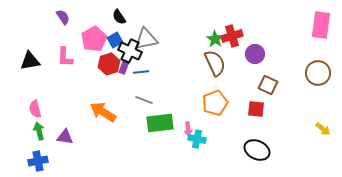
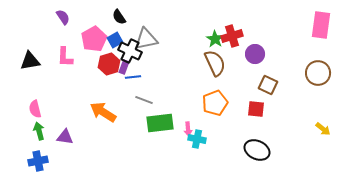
blue line: moved 8 px left, 5 px down
